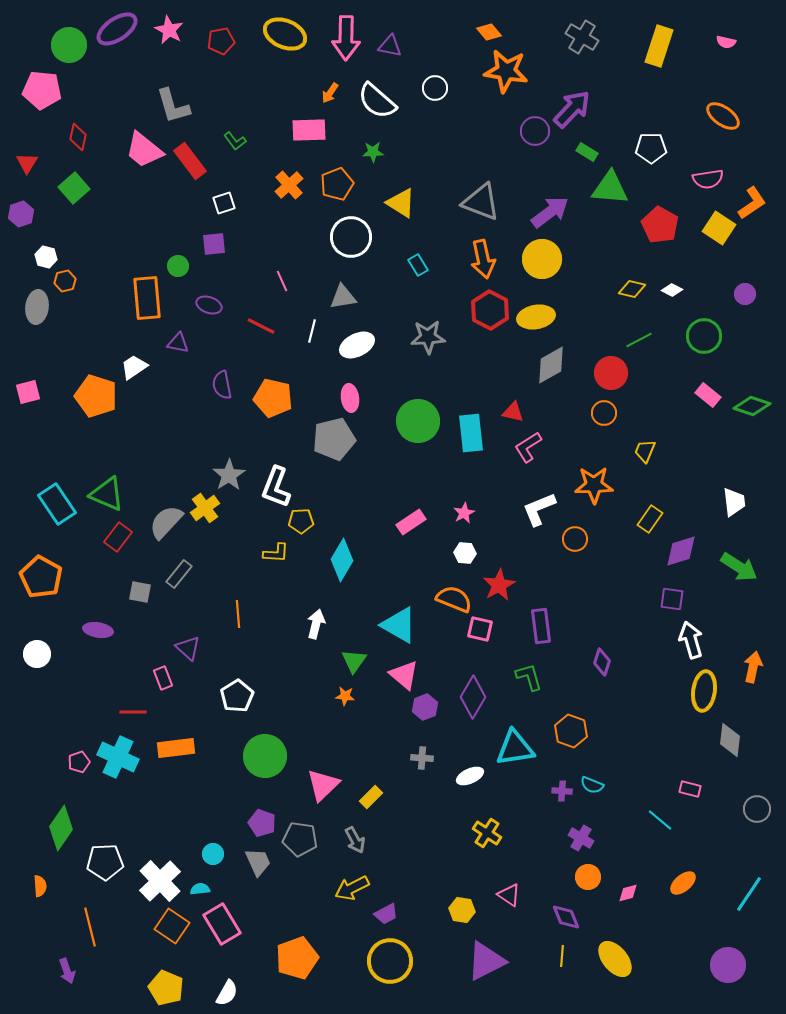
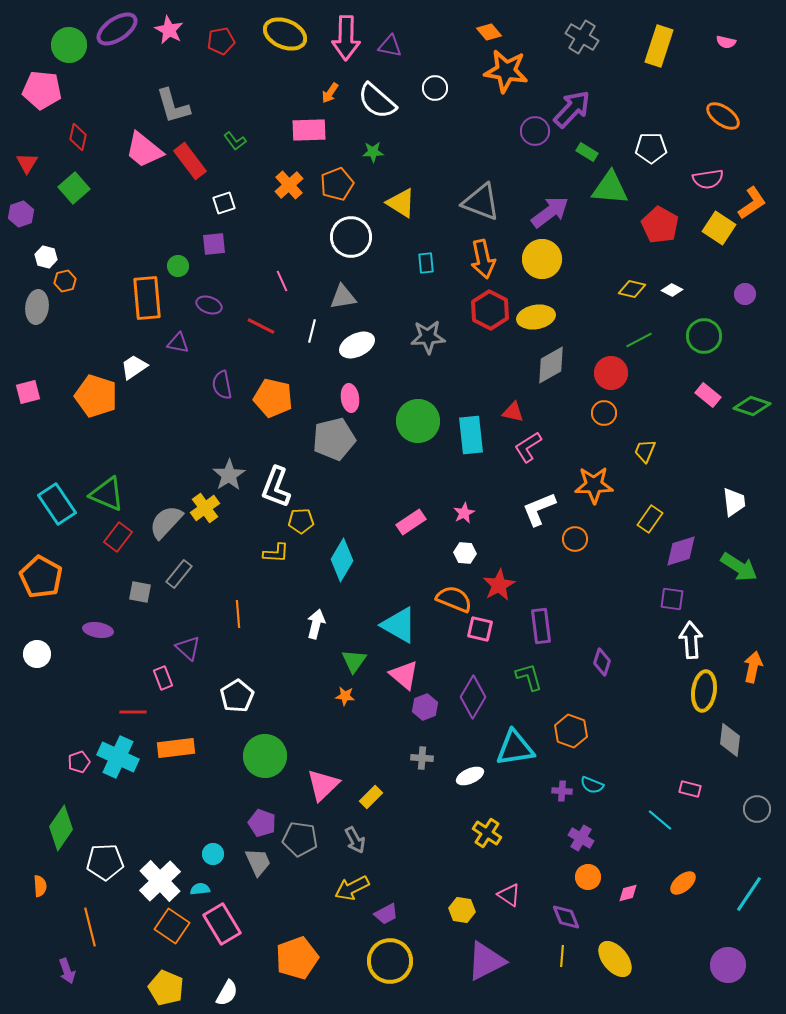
cyan rectangle at (418, 265): moved 8 px right, 2 px up; rotated 25 degrees clockwise
cyan rectangle at (471, 433): moved 2 px down
white arrow at (691, 640): rotated 12 degrees clockwise
